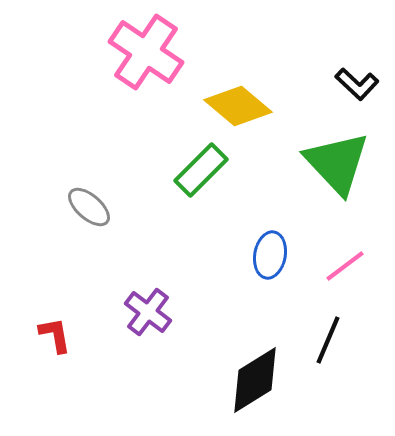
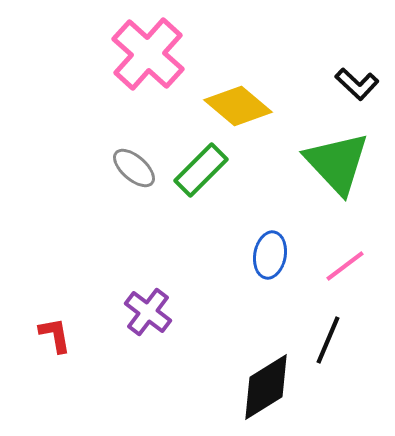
pink cross: moved 2 px right, 2 px down; rotated 8 degrees clockwise
gray ellipse: moved 45 px right, 39 px up
black diamond: moved 11 px right, 7 px down
